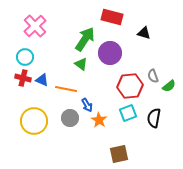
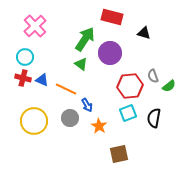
orange line: rotated 15 degrees clockwise
orange star: moved 6 px down
